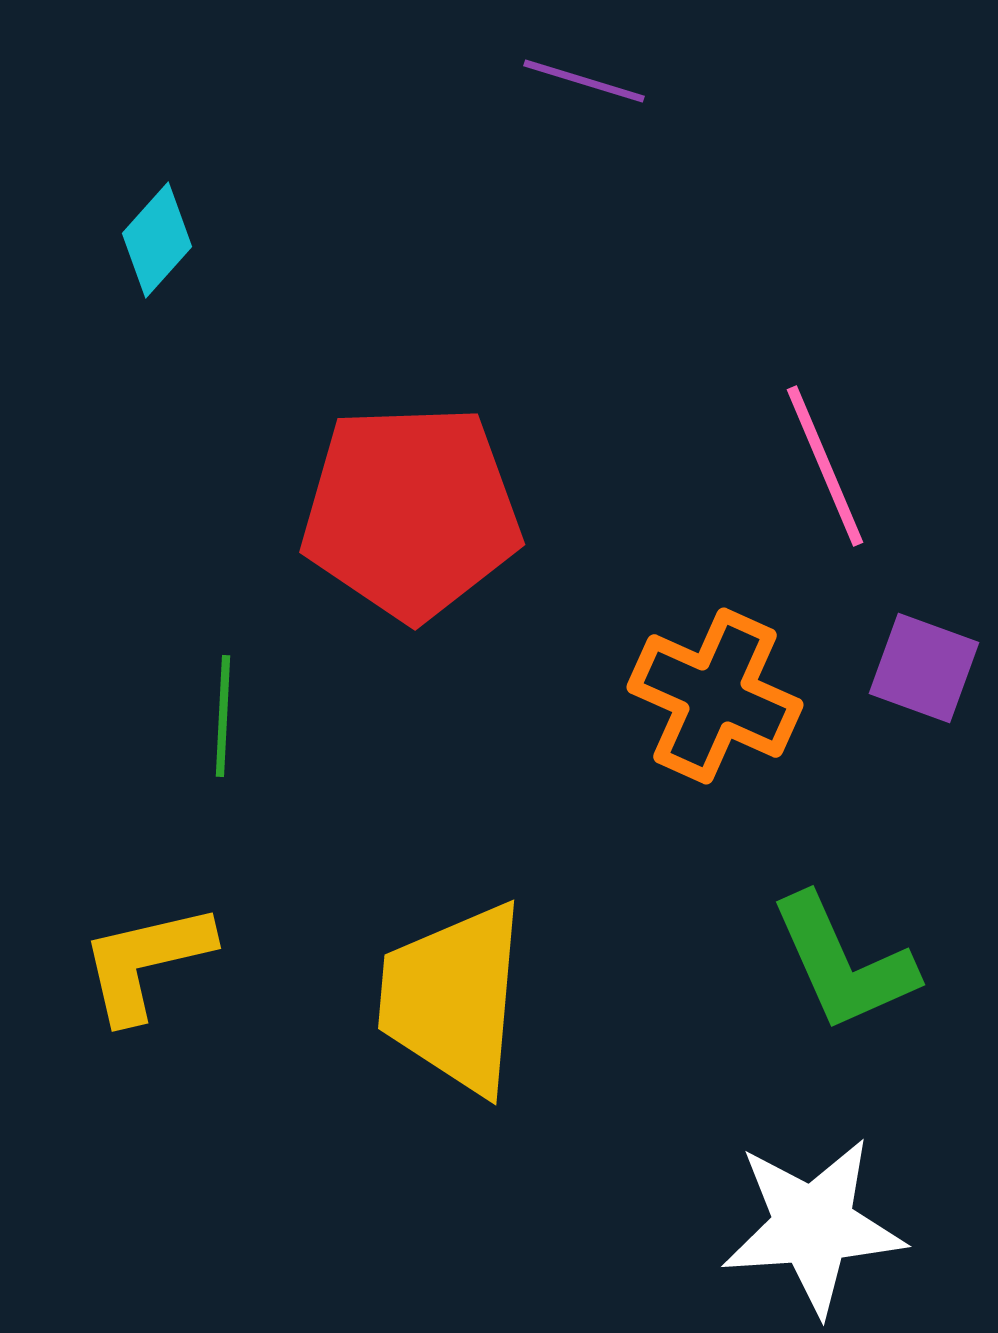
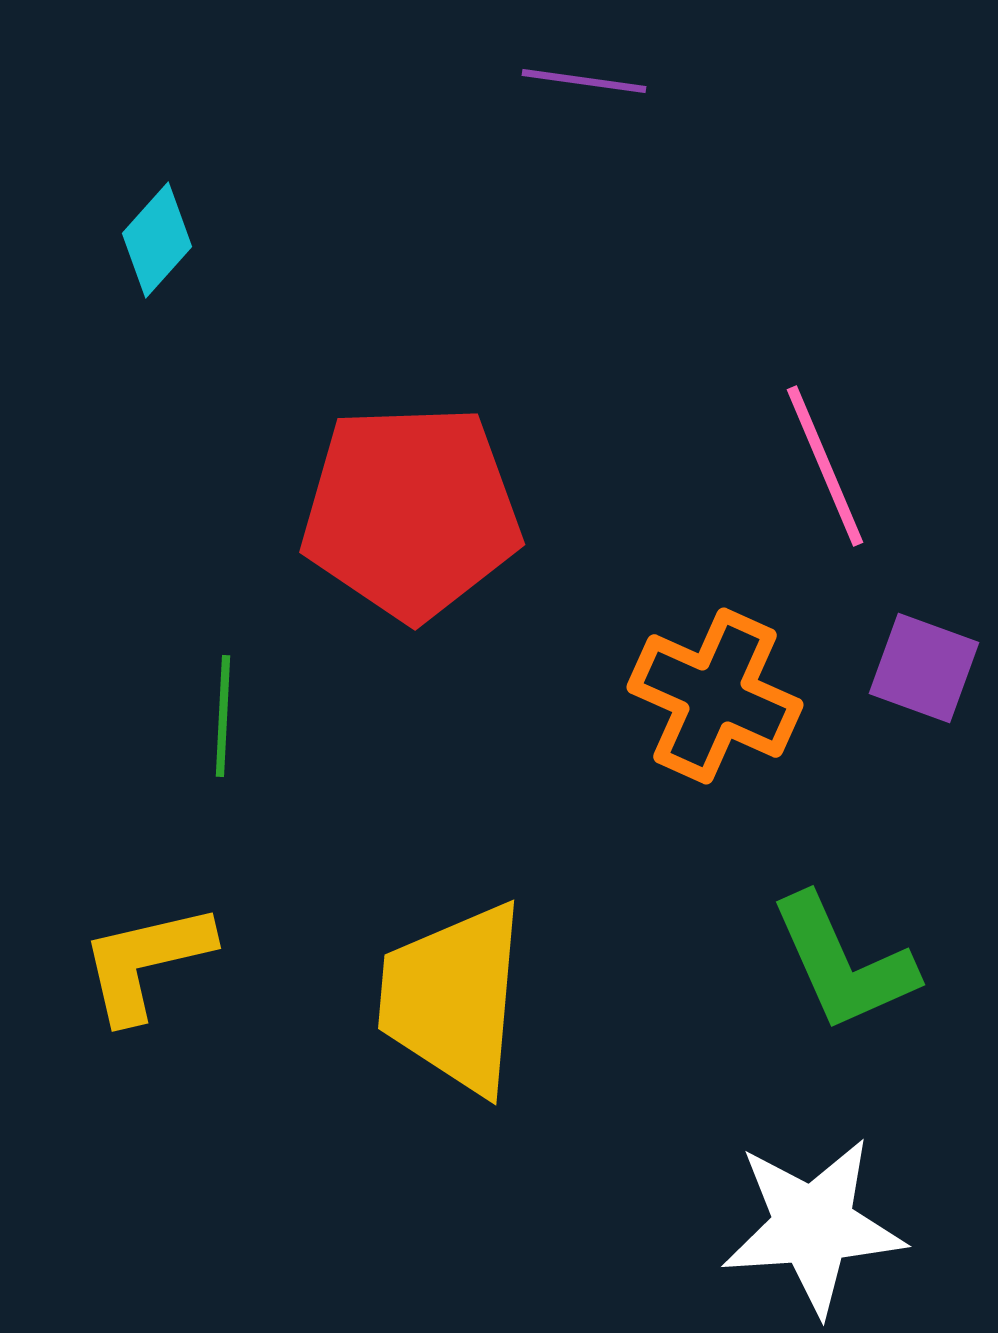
purple line: rotated 9 degrees counterclockwise
